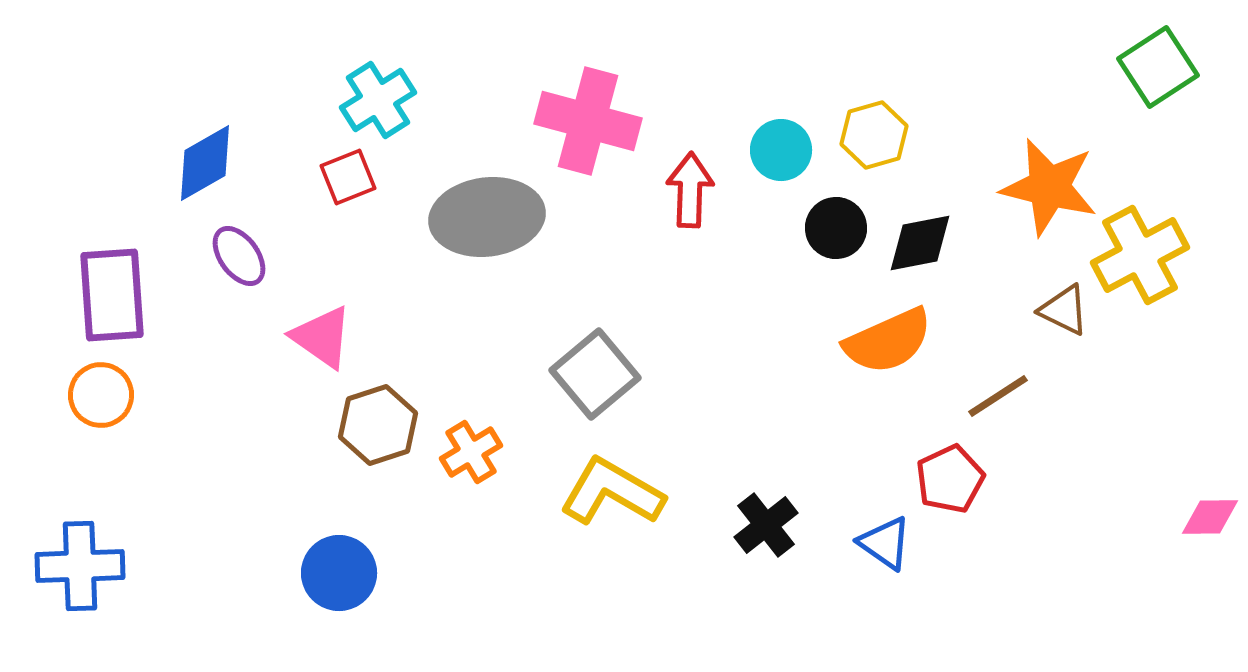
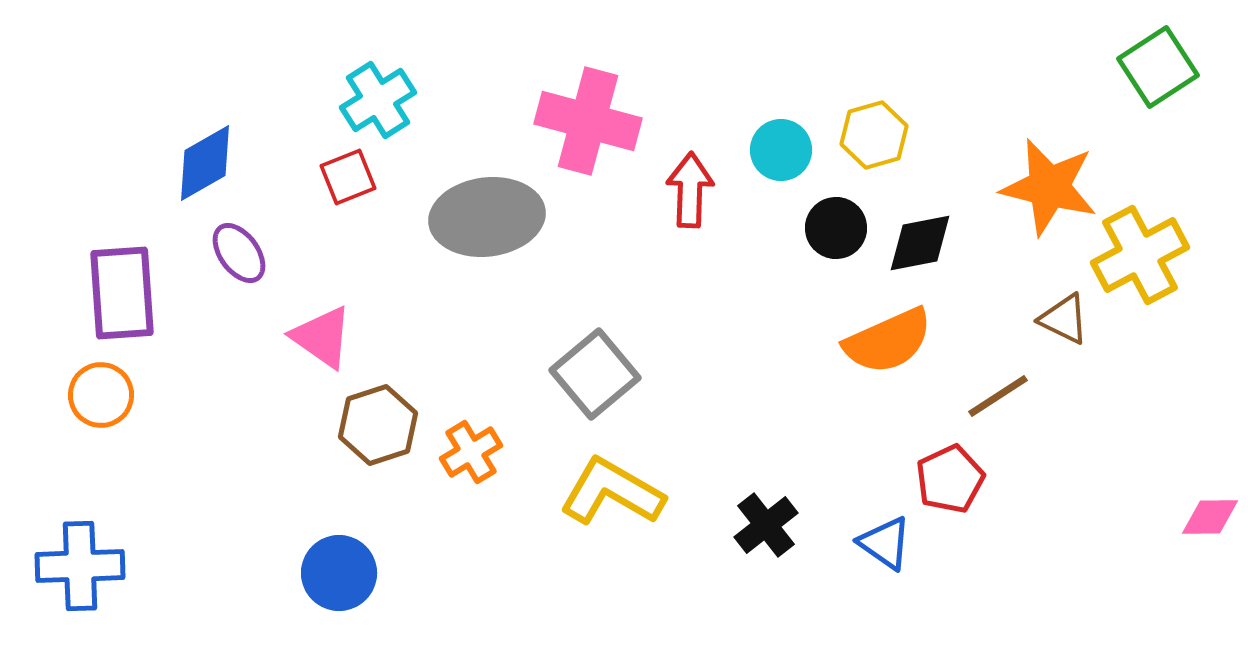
purple ellipse: moved 3 px up
purple rectangle: moved 10 px right, 2 px up
brown triangle: moved 9 px down
